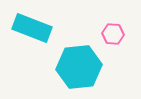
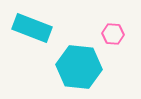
cyan hexagon: rotated 12 degrees clockwise
